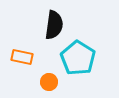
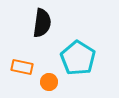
black semicircle: moved 12 px left, 2 px up
orange rectangle: moved 10 px down
